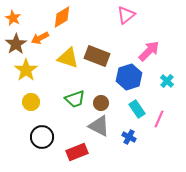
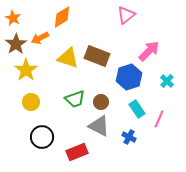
brown circle: moved 1 px up
